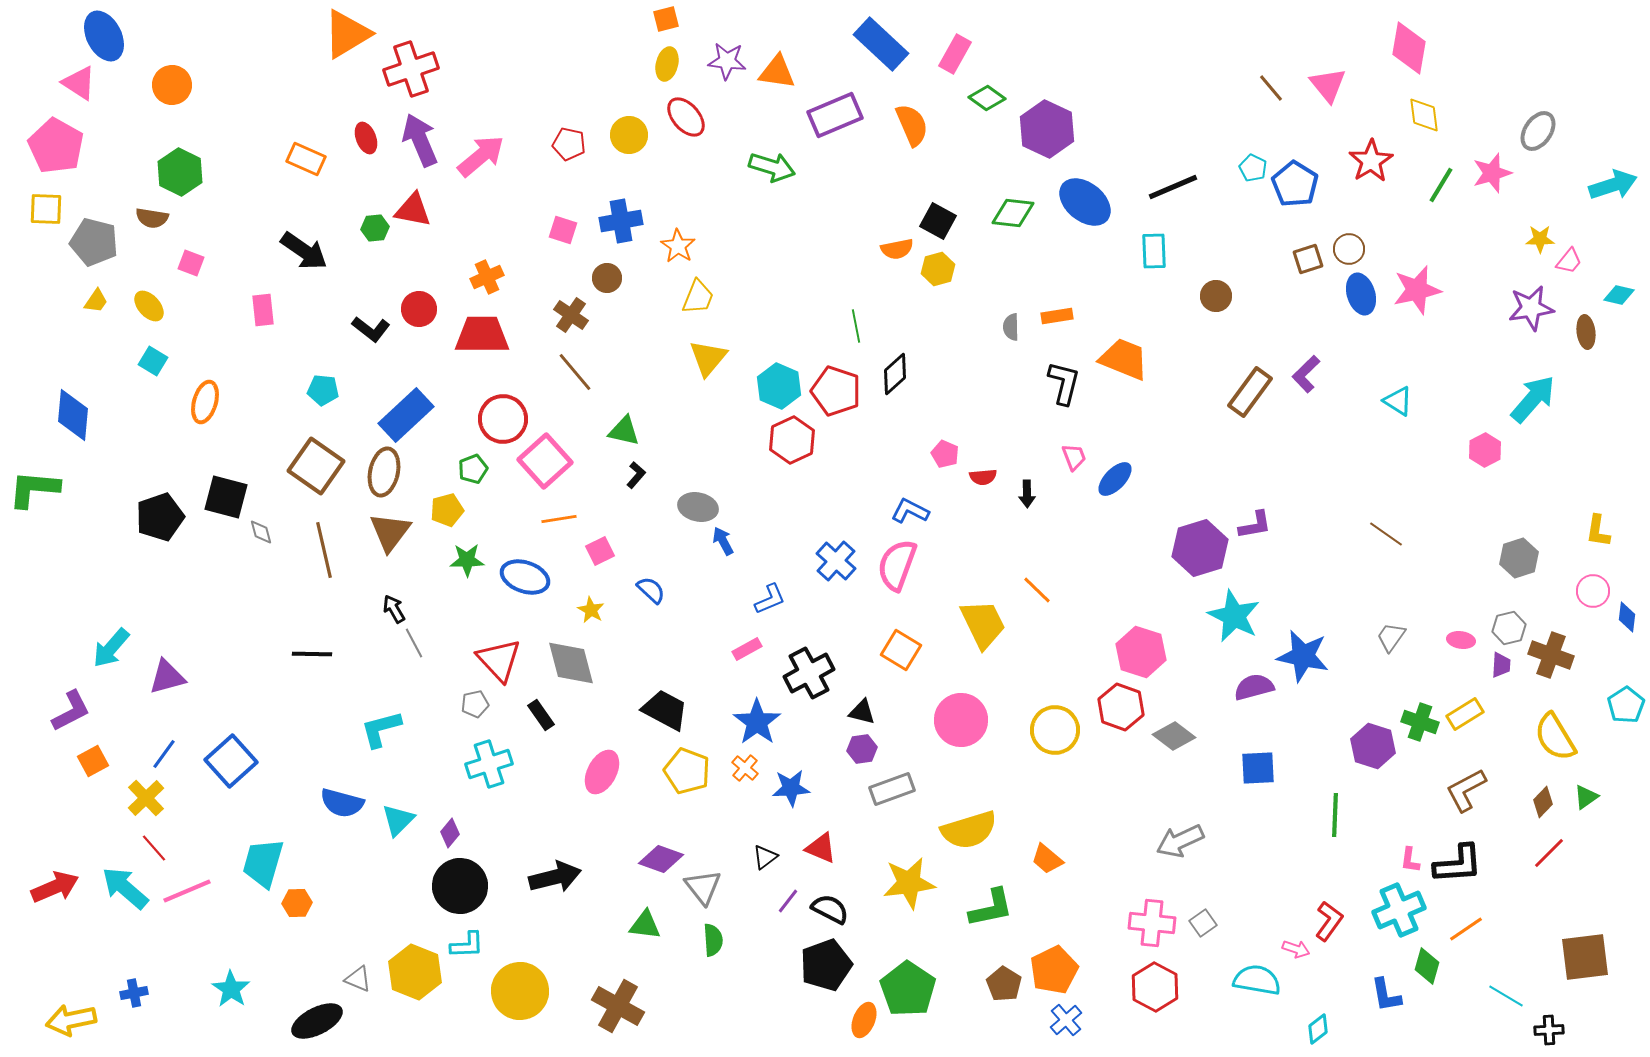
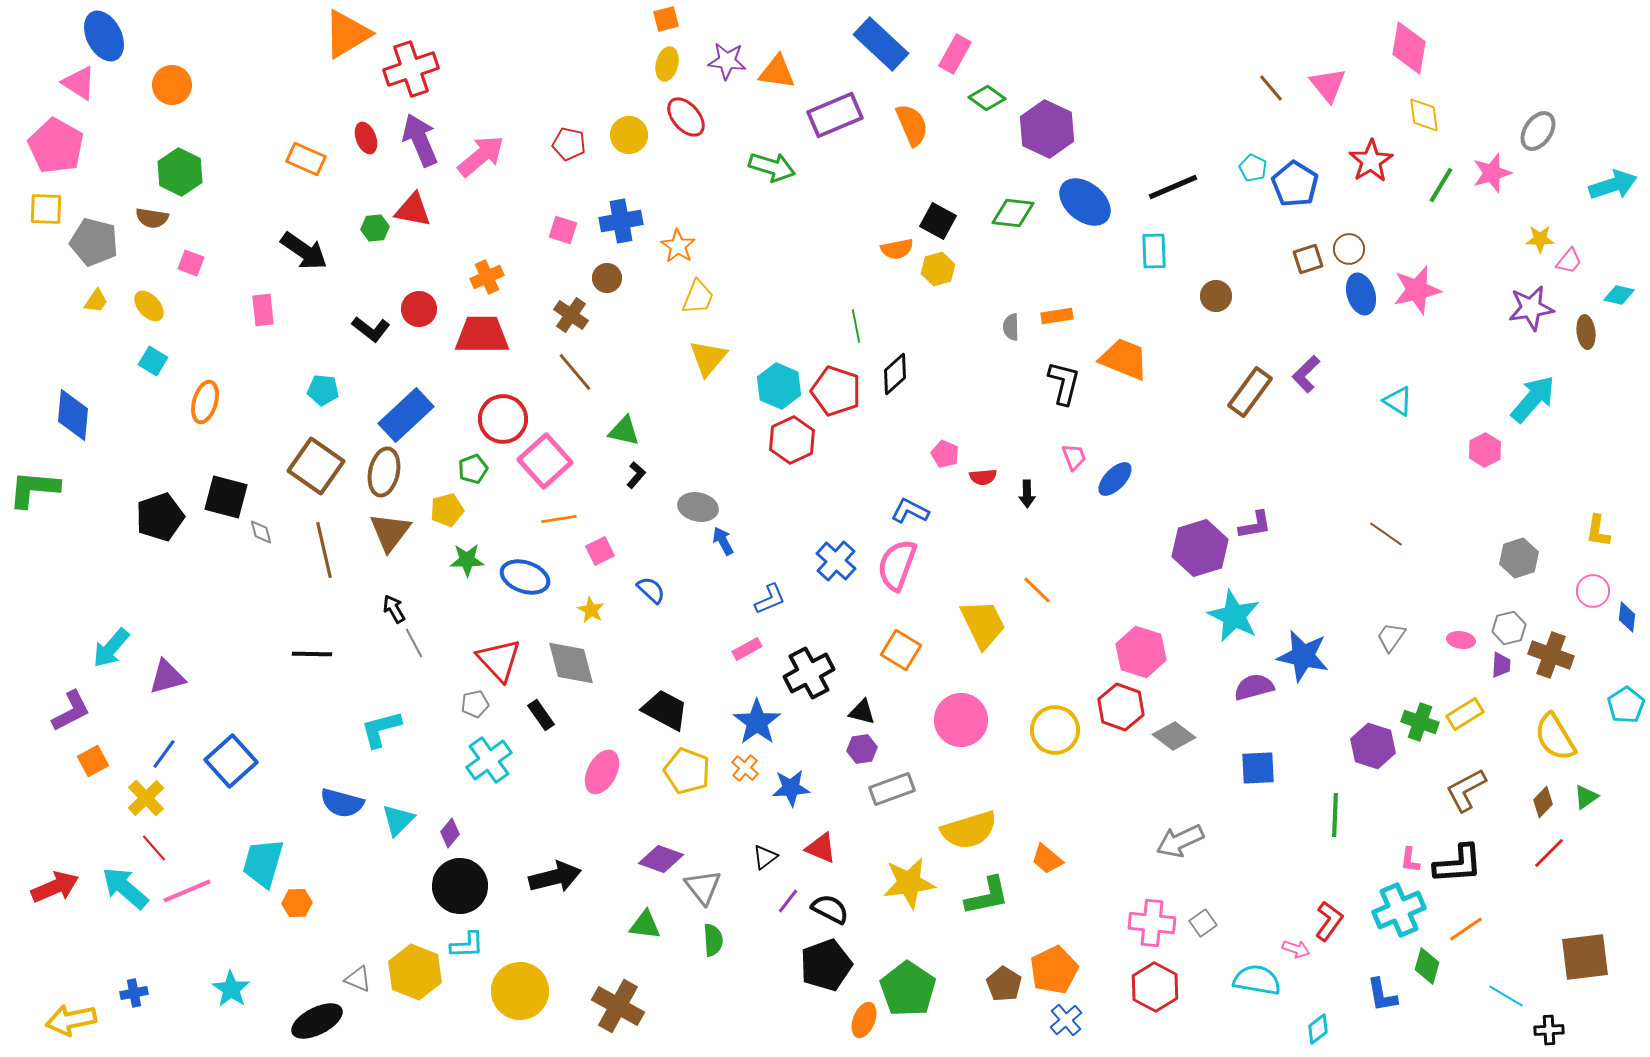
cyan cross at (489, 764): moved 4 px up; rotated 18 degrees counterclockwise
green L-shape at (991, 908): moved 4 px left, 12 px up
blue L-shape at (1386, 995): moved 4 px left
